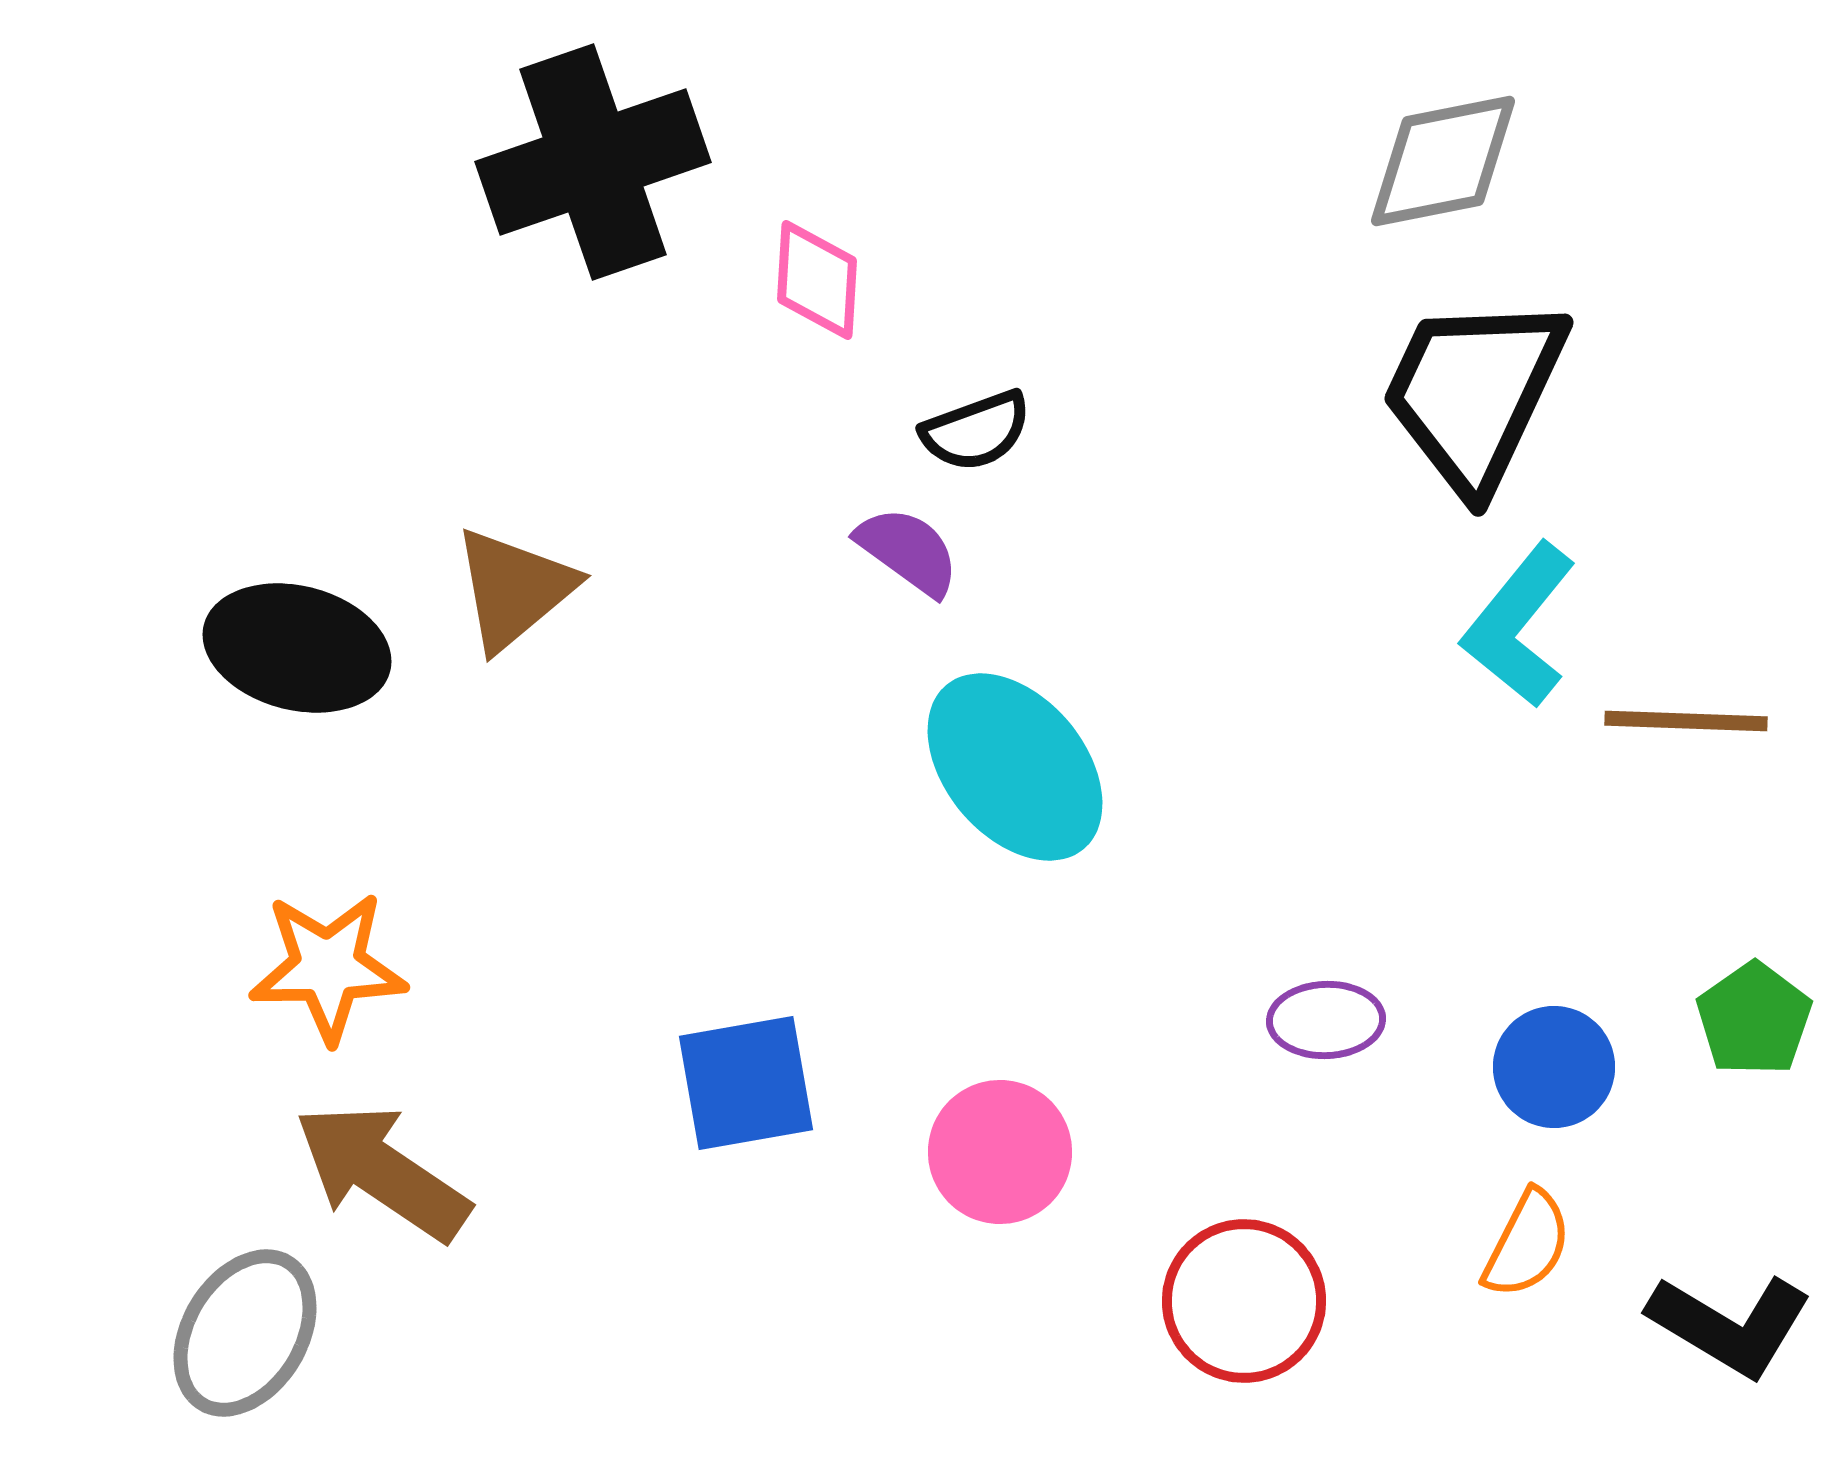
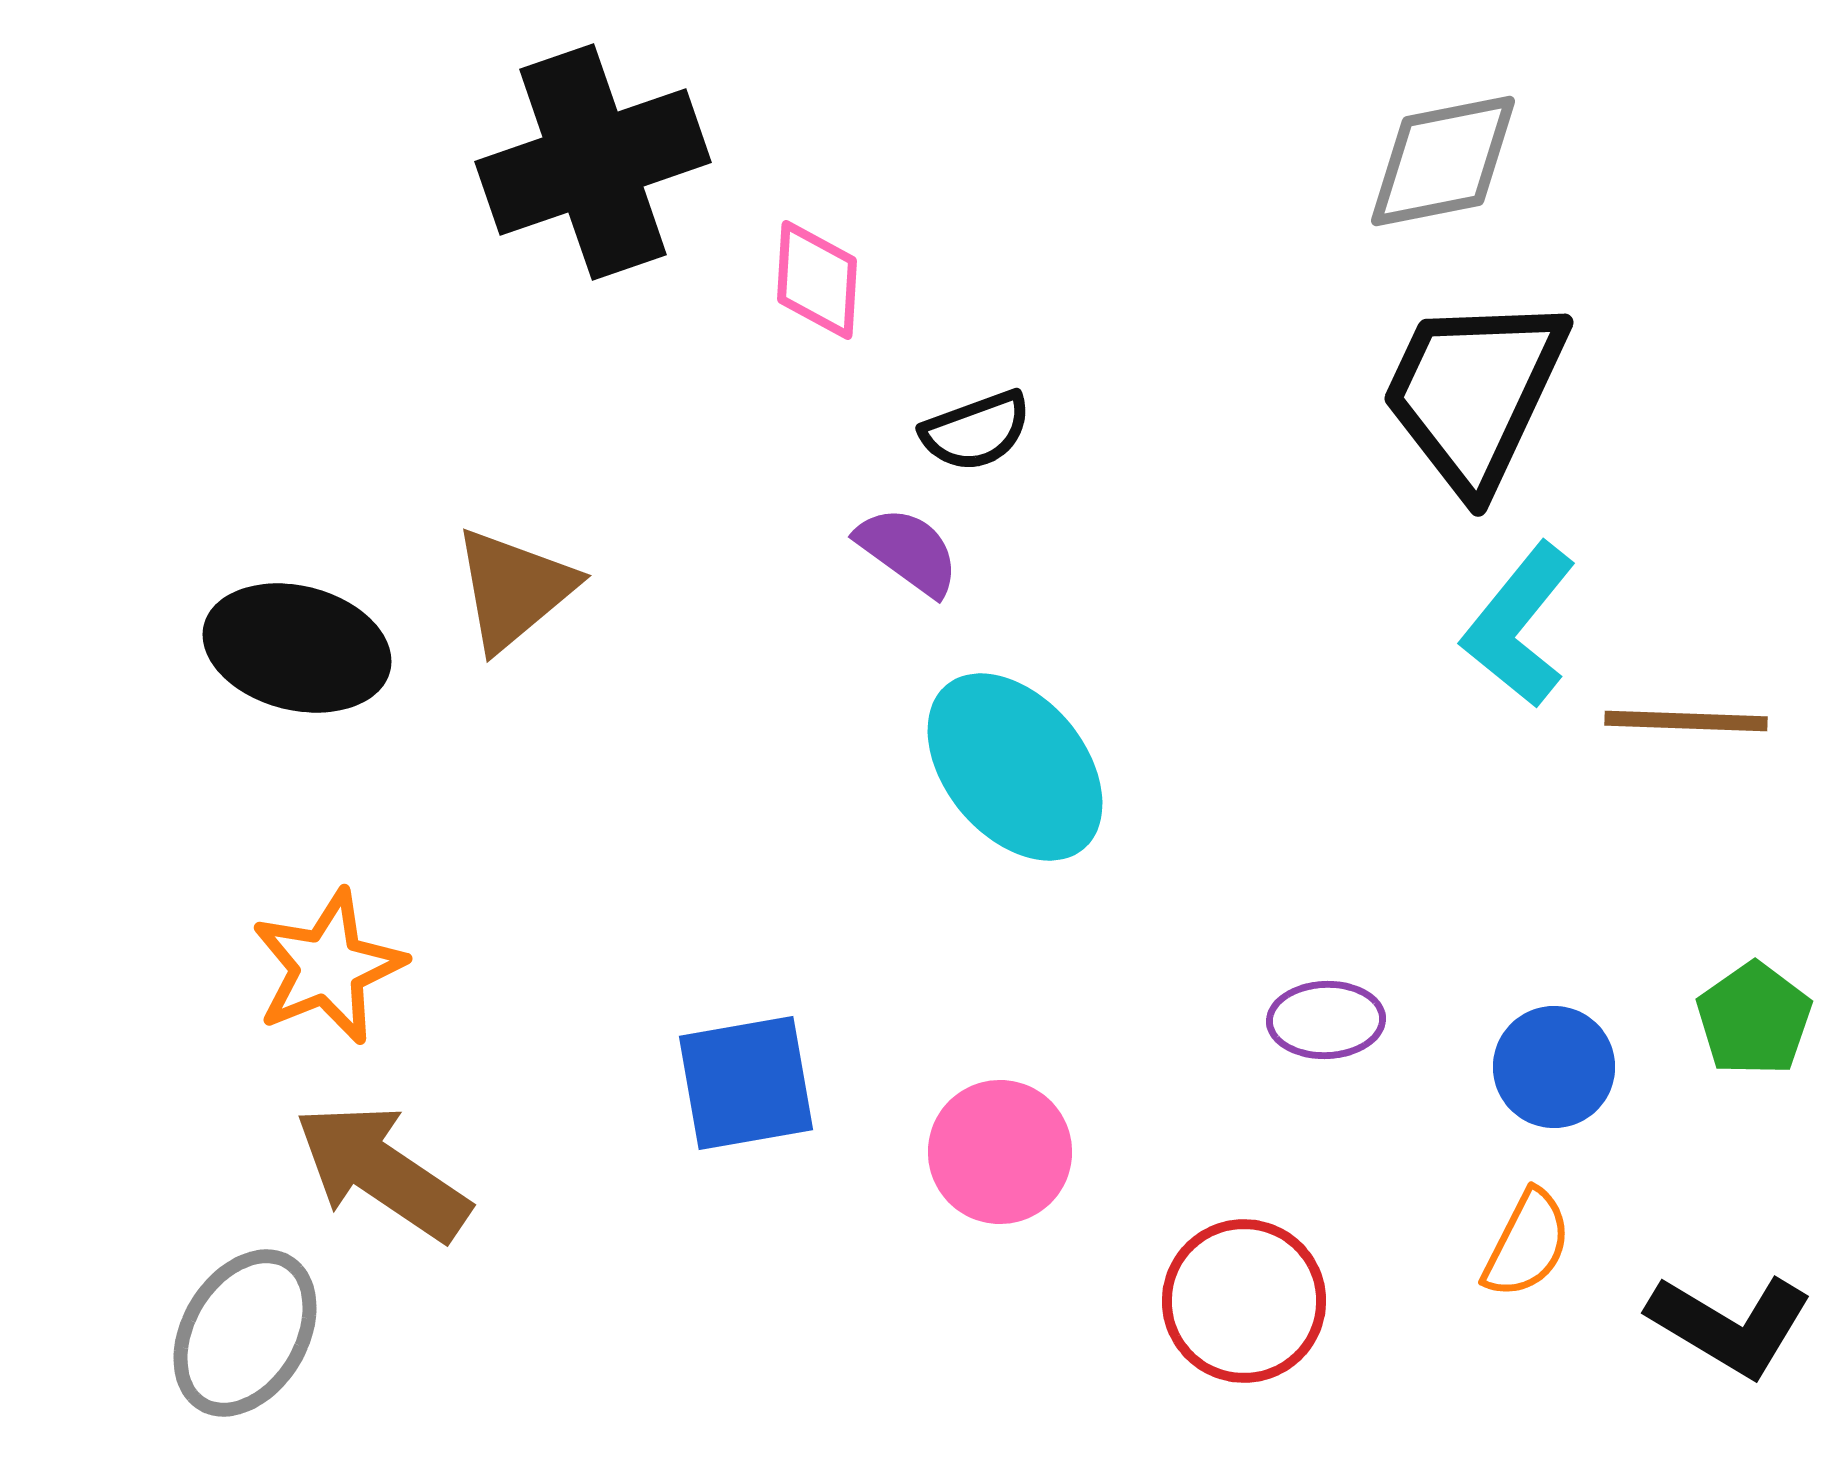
orange star: rotated 21 degrees counterclockwise
